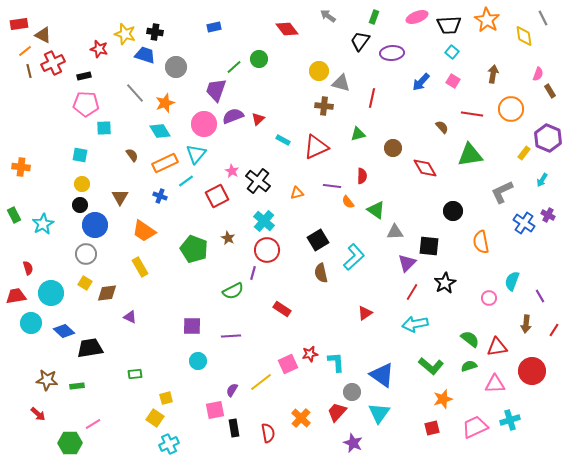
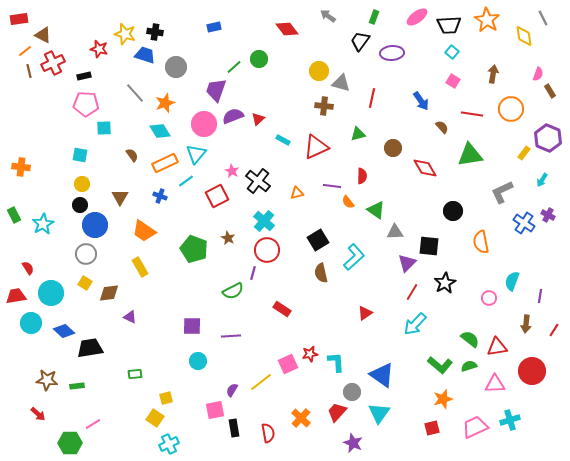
pink ellipse at (417, 17): rotated 15 degrees counterclockwise
red rectangle at (19, 24): moved 5 px up
blue arrow at (421, 82): moved 19 px down; rotated 78 degrees counterclockwise
red semicircle at (28, 268): rotated 16 degrees counterclockwise
brown diamond at (107, 293): moved 2 px right
purple line at (540, 296): rotated 40 degrees clockwise
cyan arrow at (415, 324): rotated 35 degrees counterclockwise
green L-shape at (431, 366): moved 9 px right, 1 px up
